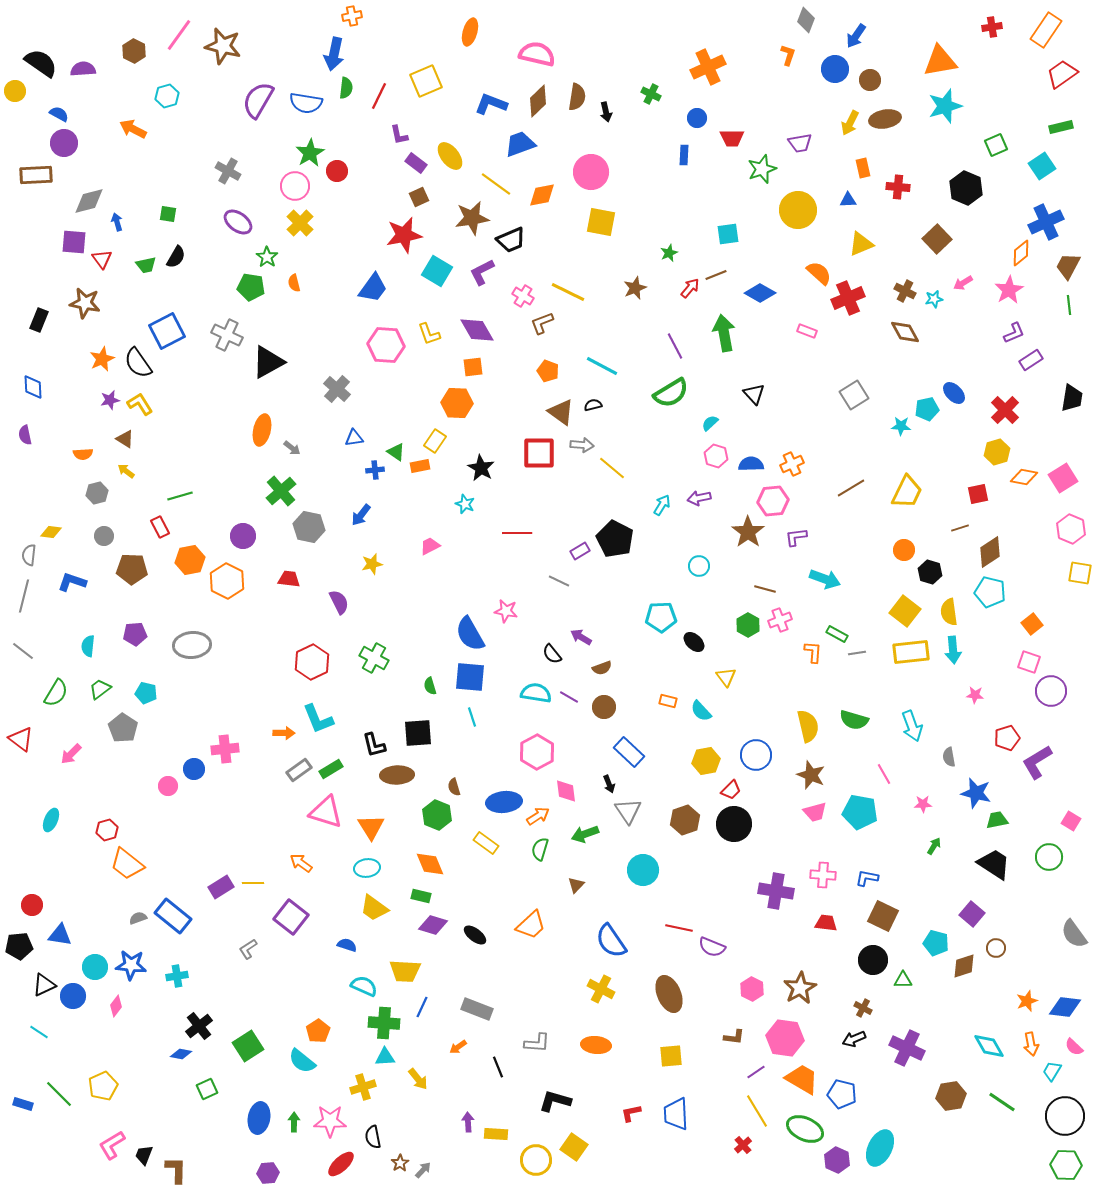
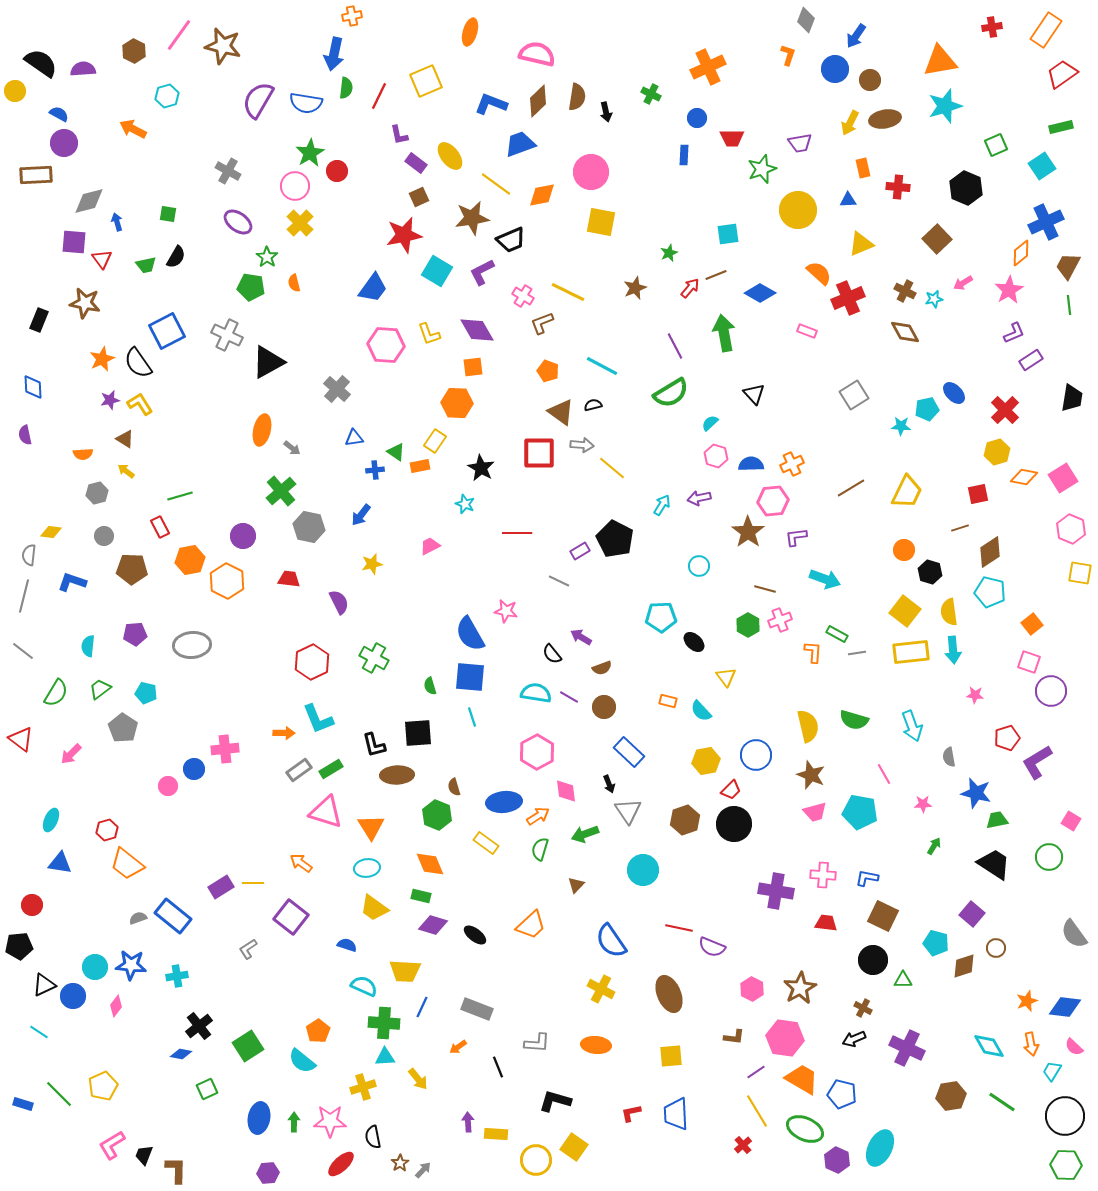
blue triangle at (60, 935): moved 72 px up
